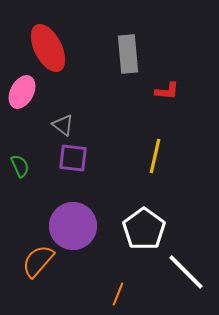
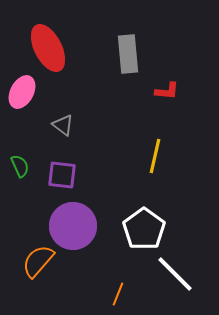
purple square: moved 11 px left, 17 px down
white line: moved 11 px left, 2 px down
